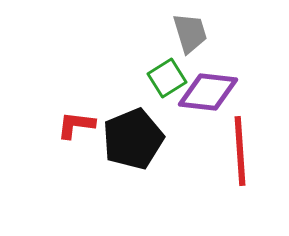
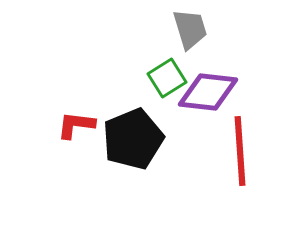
gray trapezoid: moved 4 px up
